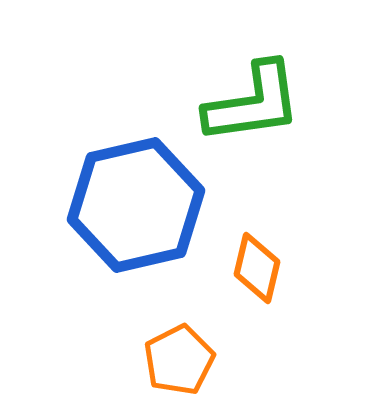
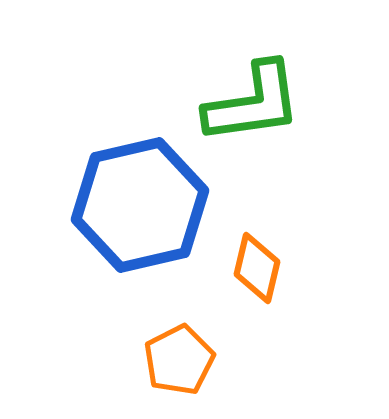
blue hexagon: moved 4 px right
